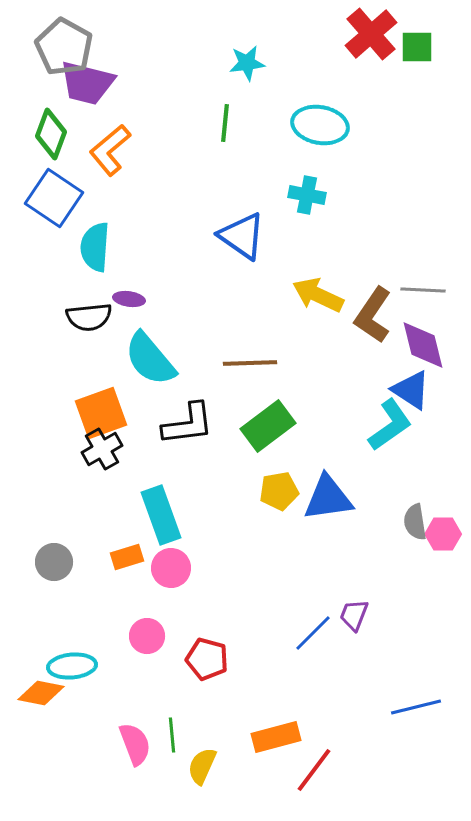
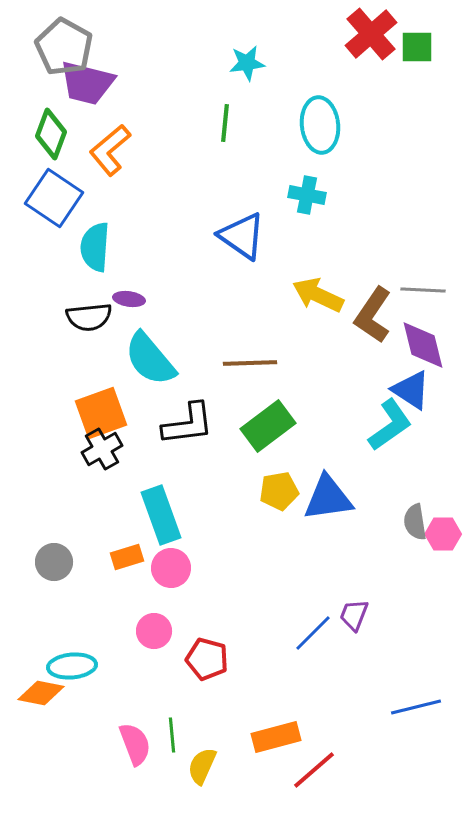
cyan ellipse at (320, 125): rotated 74 degrees clockwise
pink circle at (147, 636): moved 7 px right, 5 px up
red line at (314, 770): rotated 12 degrees clockwise
